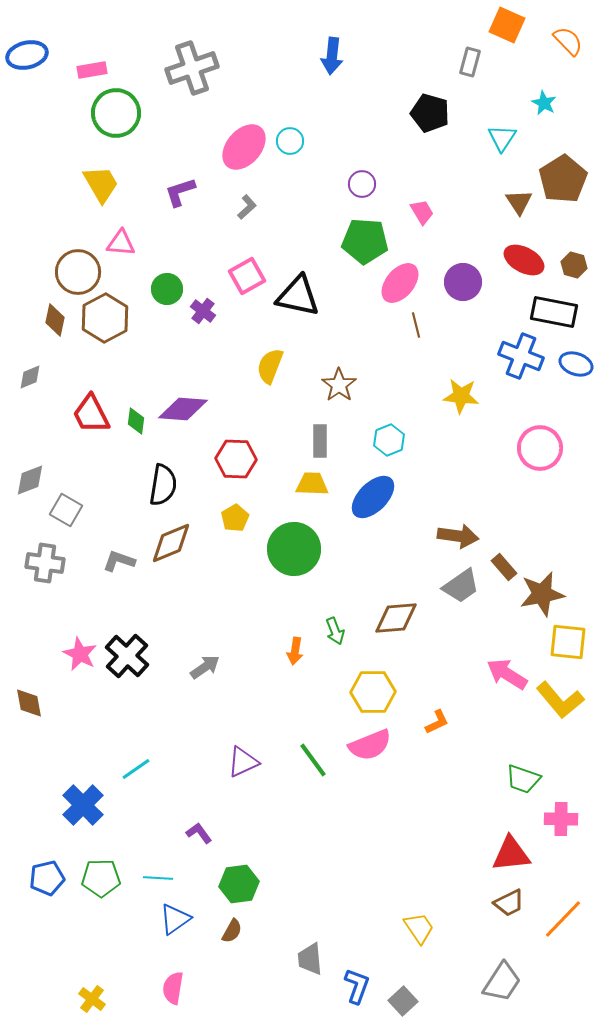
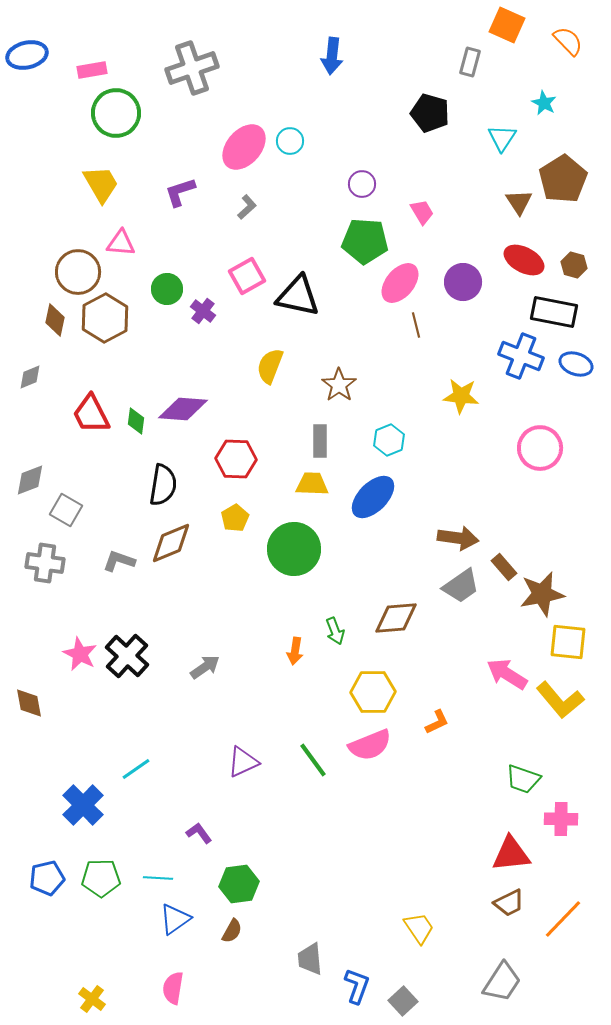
brown arrow at (458, 536): moved 2 px down
